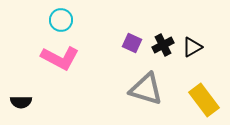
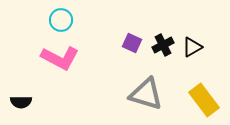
gray triangle: moved 5 px down
